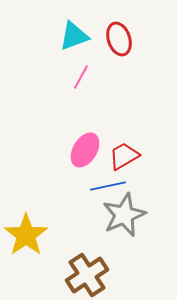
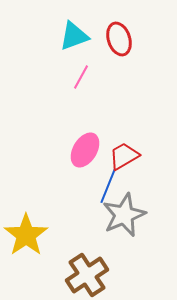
blue line: rotated 56 degrees counterclockwise
